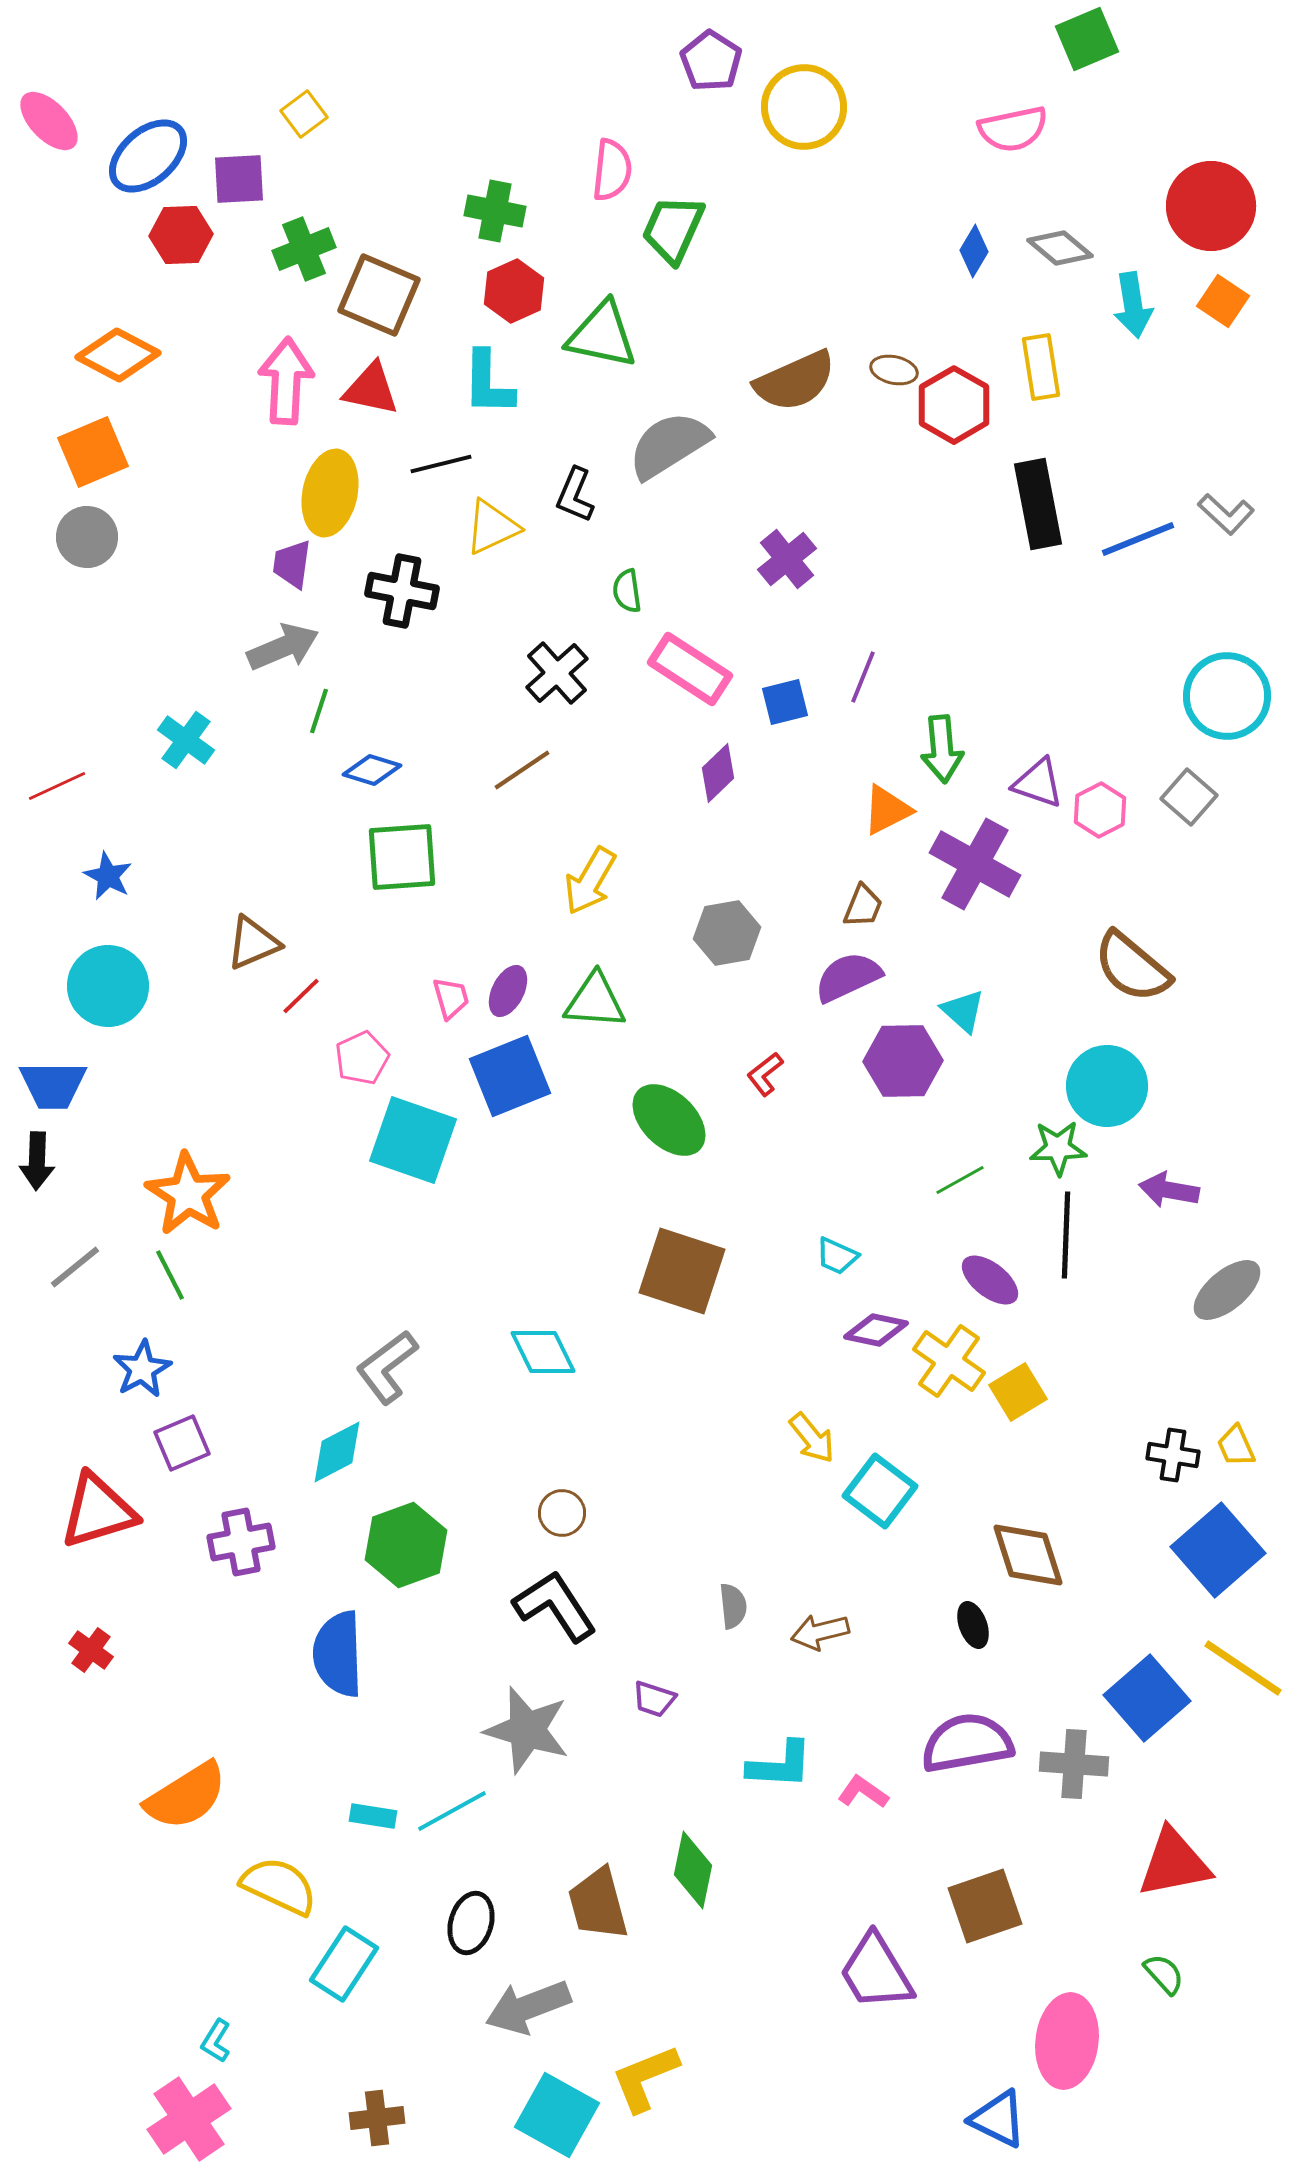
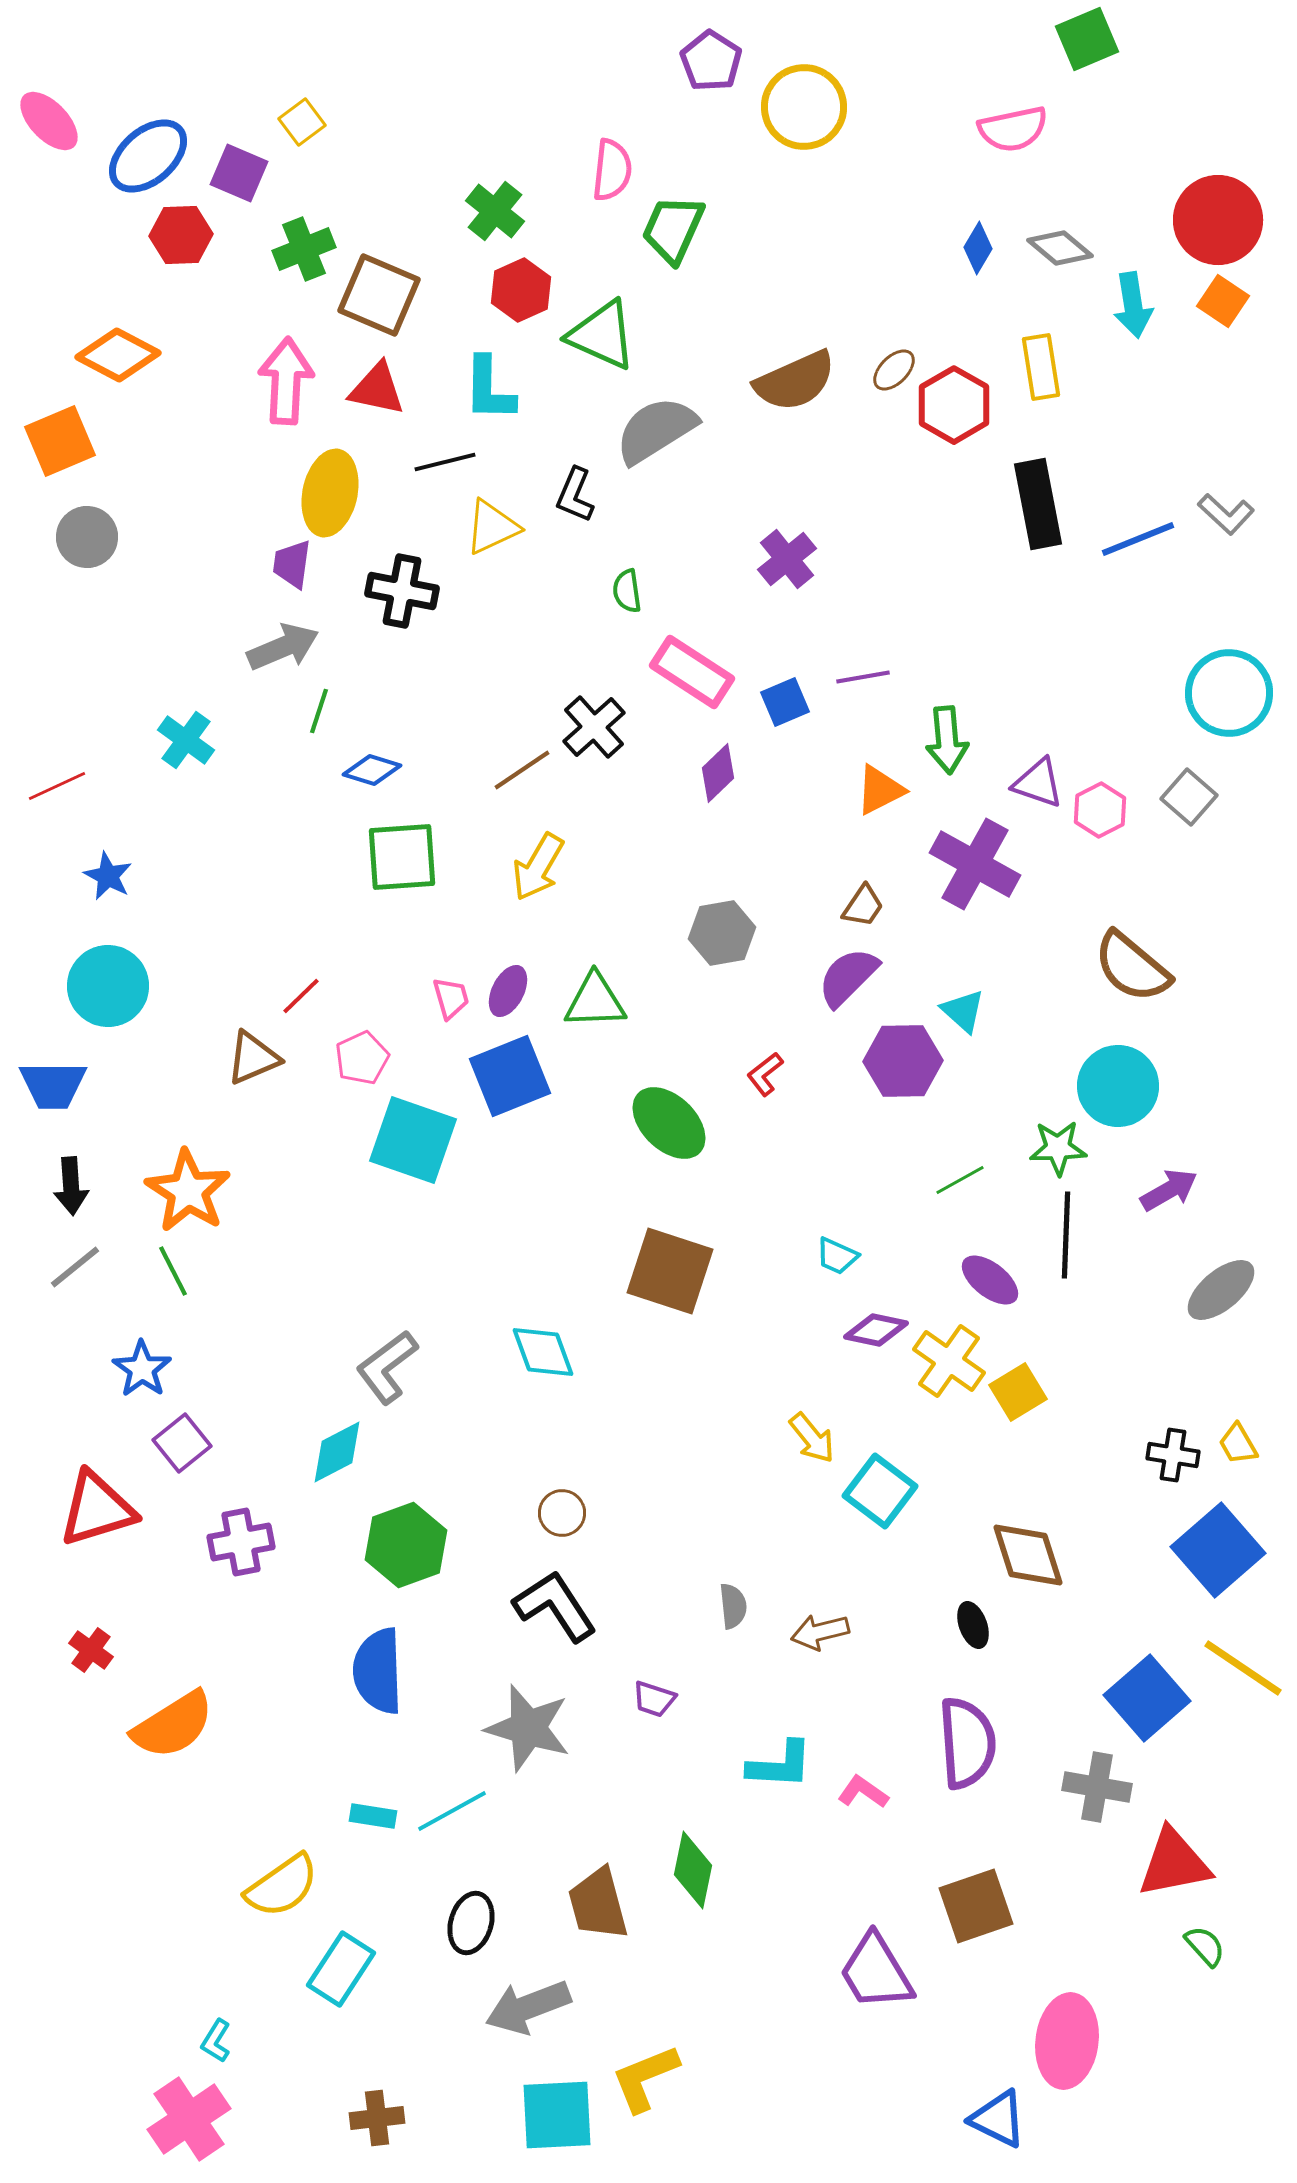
yellow square at (304, 114): moved 2 px left, 8 px down
purple square at (239, 179): moved 6 px up; rotated 26 degrees clockwise
red circle at (1211, 206): moved 7 px right, 14 px down
green cross at (495, 211): rotated 28 degrees clockwise
blue diamond at (974, 251): moved 4 px right, 3 px up
red hexagon at (514, 291): moved 7 px right, 1 px up
green triangle at (602, 335): rotated 12 degrees clockwise
brown ellipse at (894, 370): rotated 57 degrees counterclockwise
cyan L-shape at (488, 383): moved 1 px right, 6 px down
red triangle at (371, 389): moved 6 px right
gray semicircle at (669, 445): moved 13 px left, 15 px up
orange square at (93, 452): moved 33 px left, 11 px up
black line at (441, 464): moved 4 px right, 2 px up
pink rectangle at (690, 669): moved 2 px right, 3 px down
black cross at (557, 673): moved 37 px right, 54 px down
purple line at (863, 677): rotated 58 degrees clockwise
cyan circle at (1227, 696): moved 2 px right, 3 px up
blue square at (785, 702): rotated 9 degrees counterclockwise
green arrow at (942, 749): moved 5 px right, 9 px up
orange triangle at (887, 810): moved 7 px left, 20 px up
yellow arrow at (590, 881): moved 52 px left, 14 px up
brown trapezoid at (863, 906): rotated 12 degrees clockwise
gray hexagon at (727, 933): moved 5 px left
brown triangle at (253, 943): moved 115 px down
purple semicircle at (848, 977): rotated 20 degrees counterclockwise
green triangle at (595, 1001): rotated 6 degrees counterclockwise
cyan circle at (1107, 1086): moved 11 px right
green ellipse at (669, 1120): moved 3 px down
black arrow at (37, 1161): moved 34 px right, 25 px down; rotated 6 degrees counterclockwise
purple arrow at (1169, 1190): rotated 140 degrees clockwise
orange star at (188, 1194): moved 3 px up
brown square at (682, 1271): moved 12 px left
green line at (170, 1275): moved 3 px right, 4 px up
gray ellipse at (1227, 1290): moved 6 px left
cyan diamond at (543, 1352): rotated 6 degrees clockwise
blue star at (142, 1369): rotated 8 degrees counterclockwise
purple square at (182, 1443): rotated 16 degrees counterclockwise
yellow trapezoid at (1236, 1446): moved 2 px right, 2 px up; rotated 6 degrees counterclockwise
red triangle at (98, 1511): moved 1 px left, 2 px up
blue semicircle at (338, 1654): moved 40 px right, 17 px down
gray star at (527, 1730): moved 1 px right, 2 px up
purple semicircle at (967, 1743): rotated 96 degrees clockwise
gray cross at (1074, 1764): moved 23 px right, 23 px down; rotated 6 degrees clockwise
orange semicircle at (186, 1796): moved 13 px left, 71 px up
yellow semicircle at (279, 1886): moved 3 px right; rotated 120 degrees clockwise
brown square at (985, 1906): moved 9 px left
cyan rectangle at (344, 1964): moved 3 px left, 5 px down
green semicircle at (1164, 1974): moved 41 px right, 28 px up
cyan square at (557, 2115): rotated 32 degrees counterclockwise
